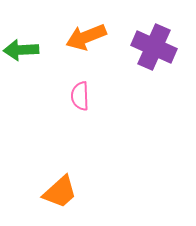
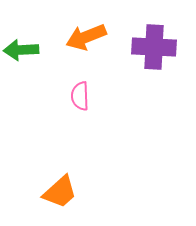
purple cross: rotated 21 degrees counterclockwise
